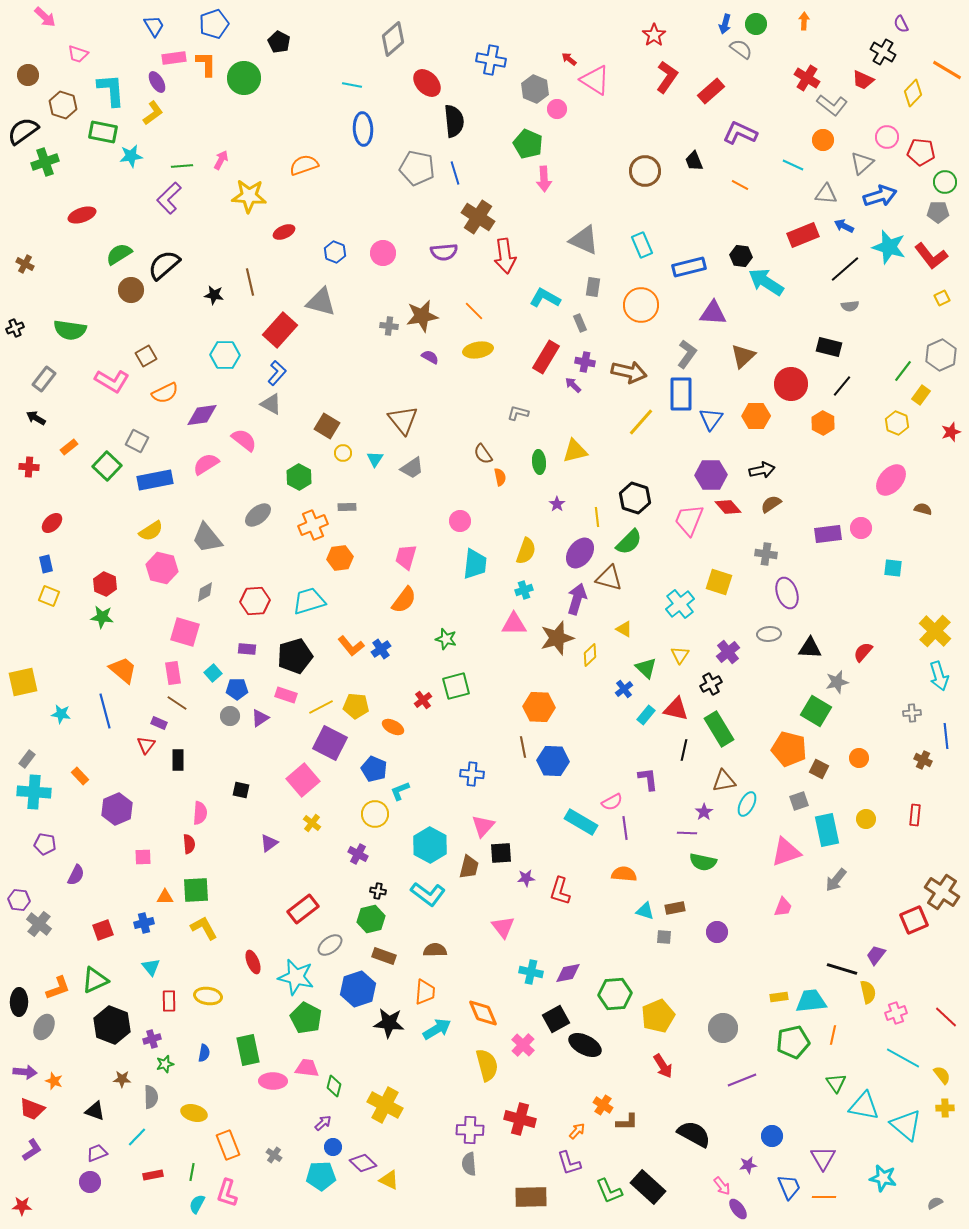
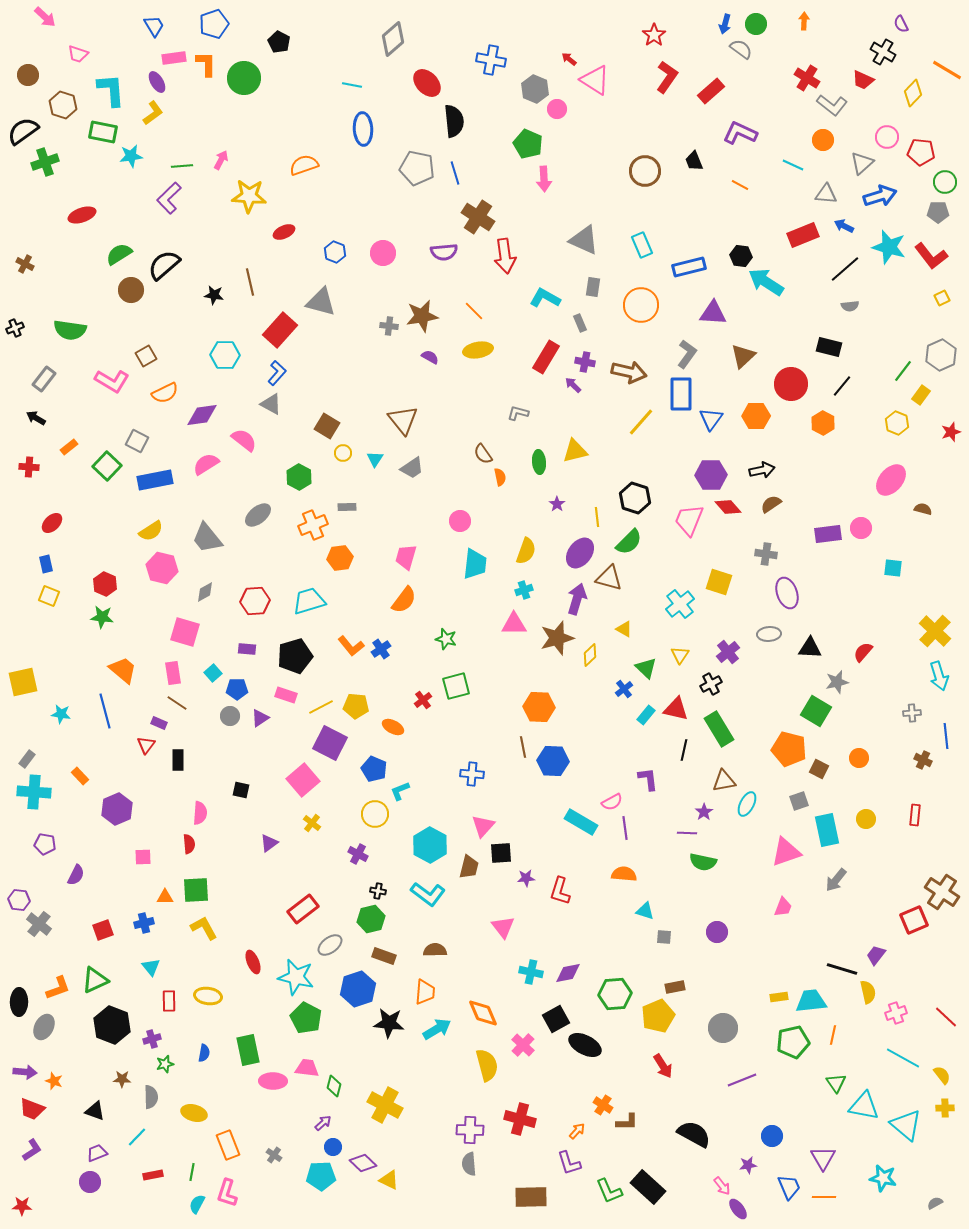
brown rectangle at (675, 908): moved 79 px down
